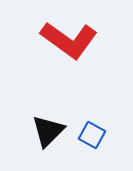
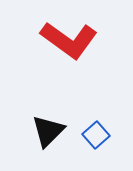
blue square: moved 4 px right; rotated 20 degrees clockwise
